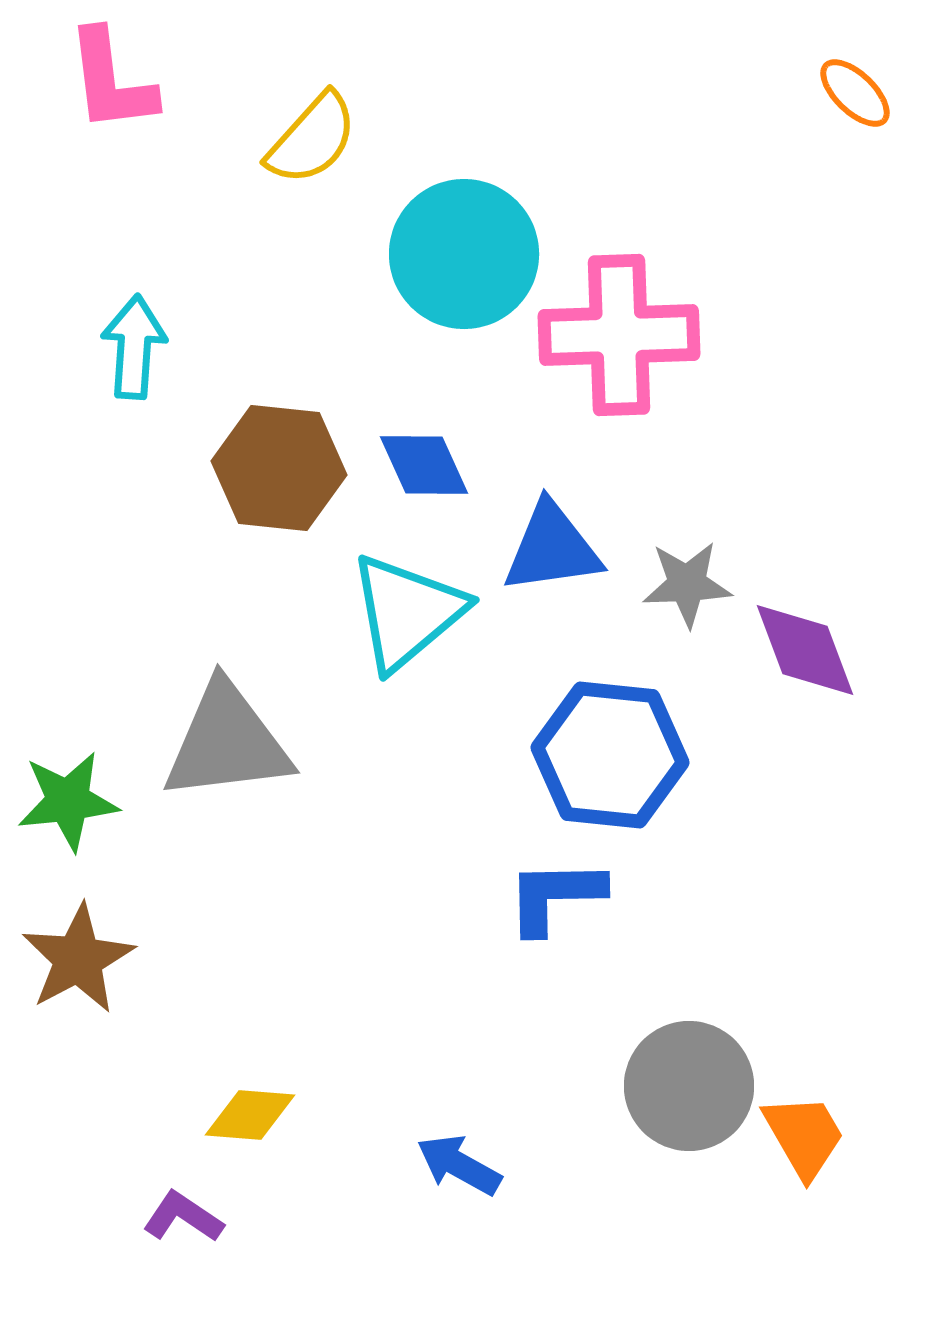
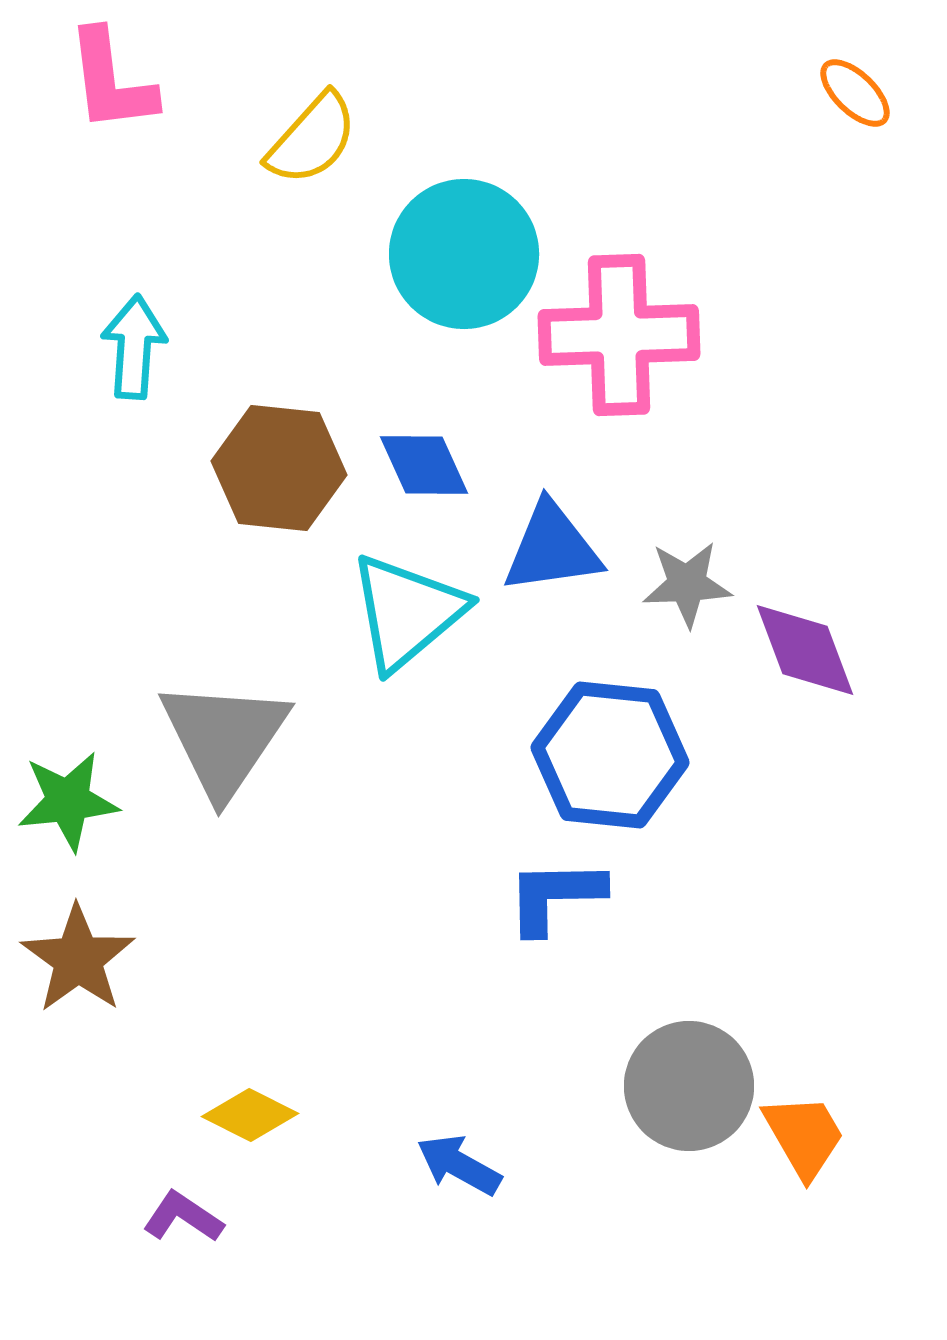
gray triangle: moved 3 px left, 4 px up; rotated 49 degrees counterclockwise
brown star: rotated 8 degrees counterclockwise
yellow diamond: rotated 22 degrees clockwise
